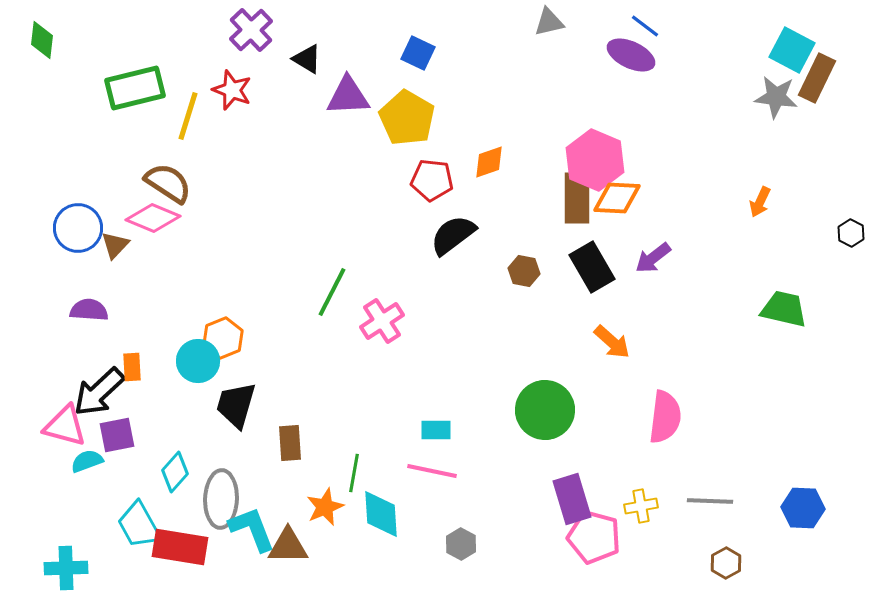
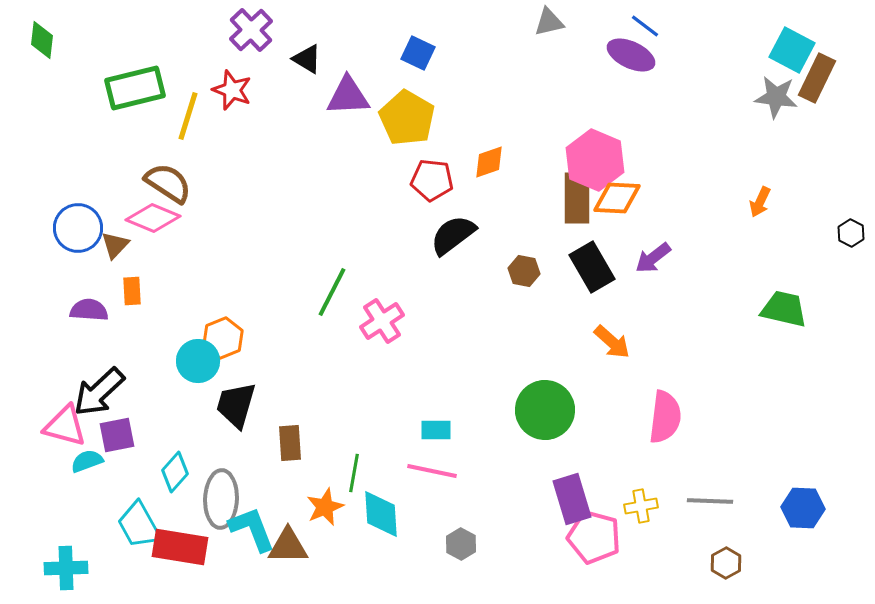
orange rectangle at (132, 367): moved 76 px up
